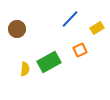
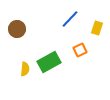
yellow rectangle: rotated 40 degrees counterclockwise
